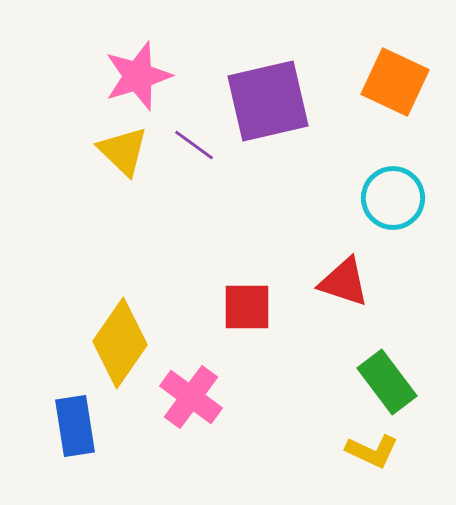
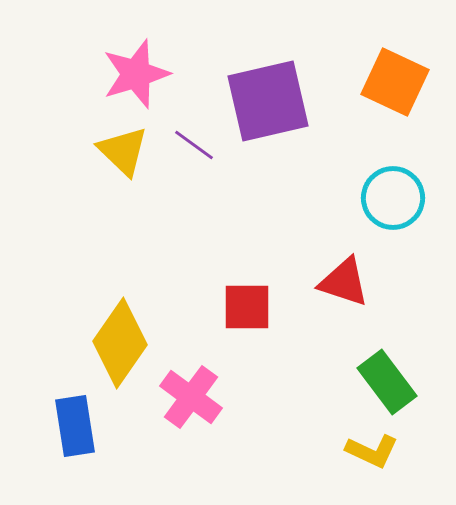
pink star: moved 2 px left, 2 px up
